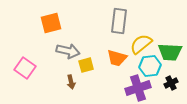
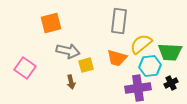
purple cross: rotated 10 degrees clockwise
